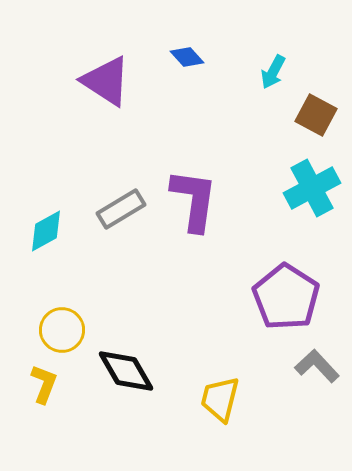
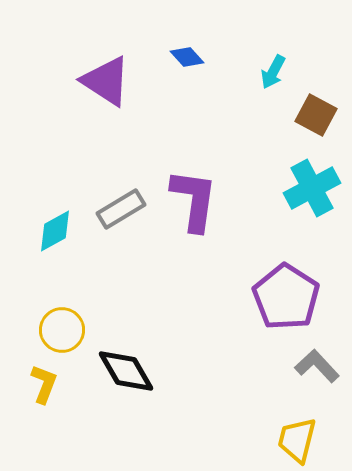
cyan diamond: moved 9 px right
yellow trapezoid: moved 77 px right, 41 px down
